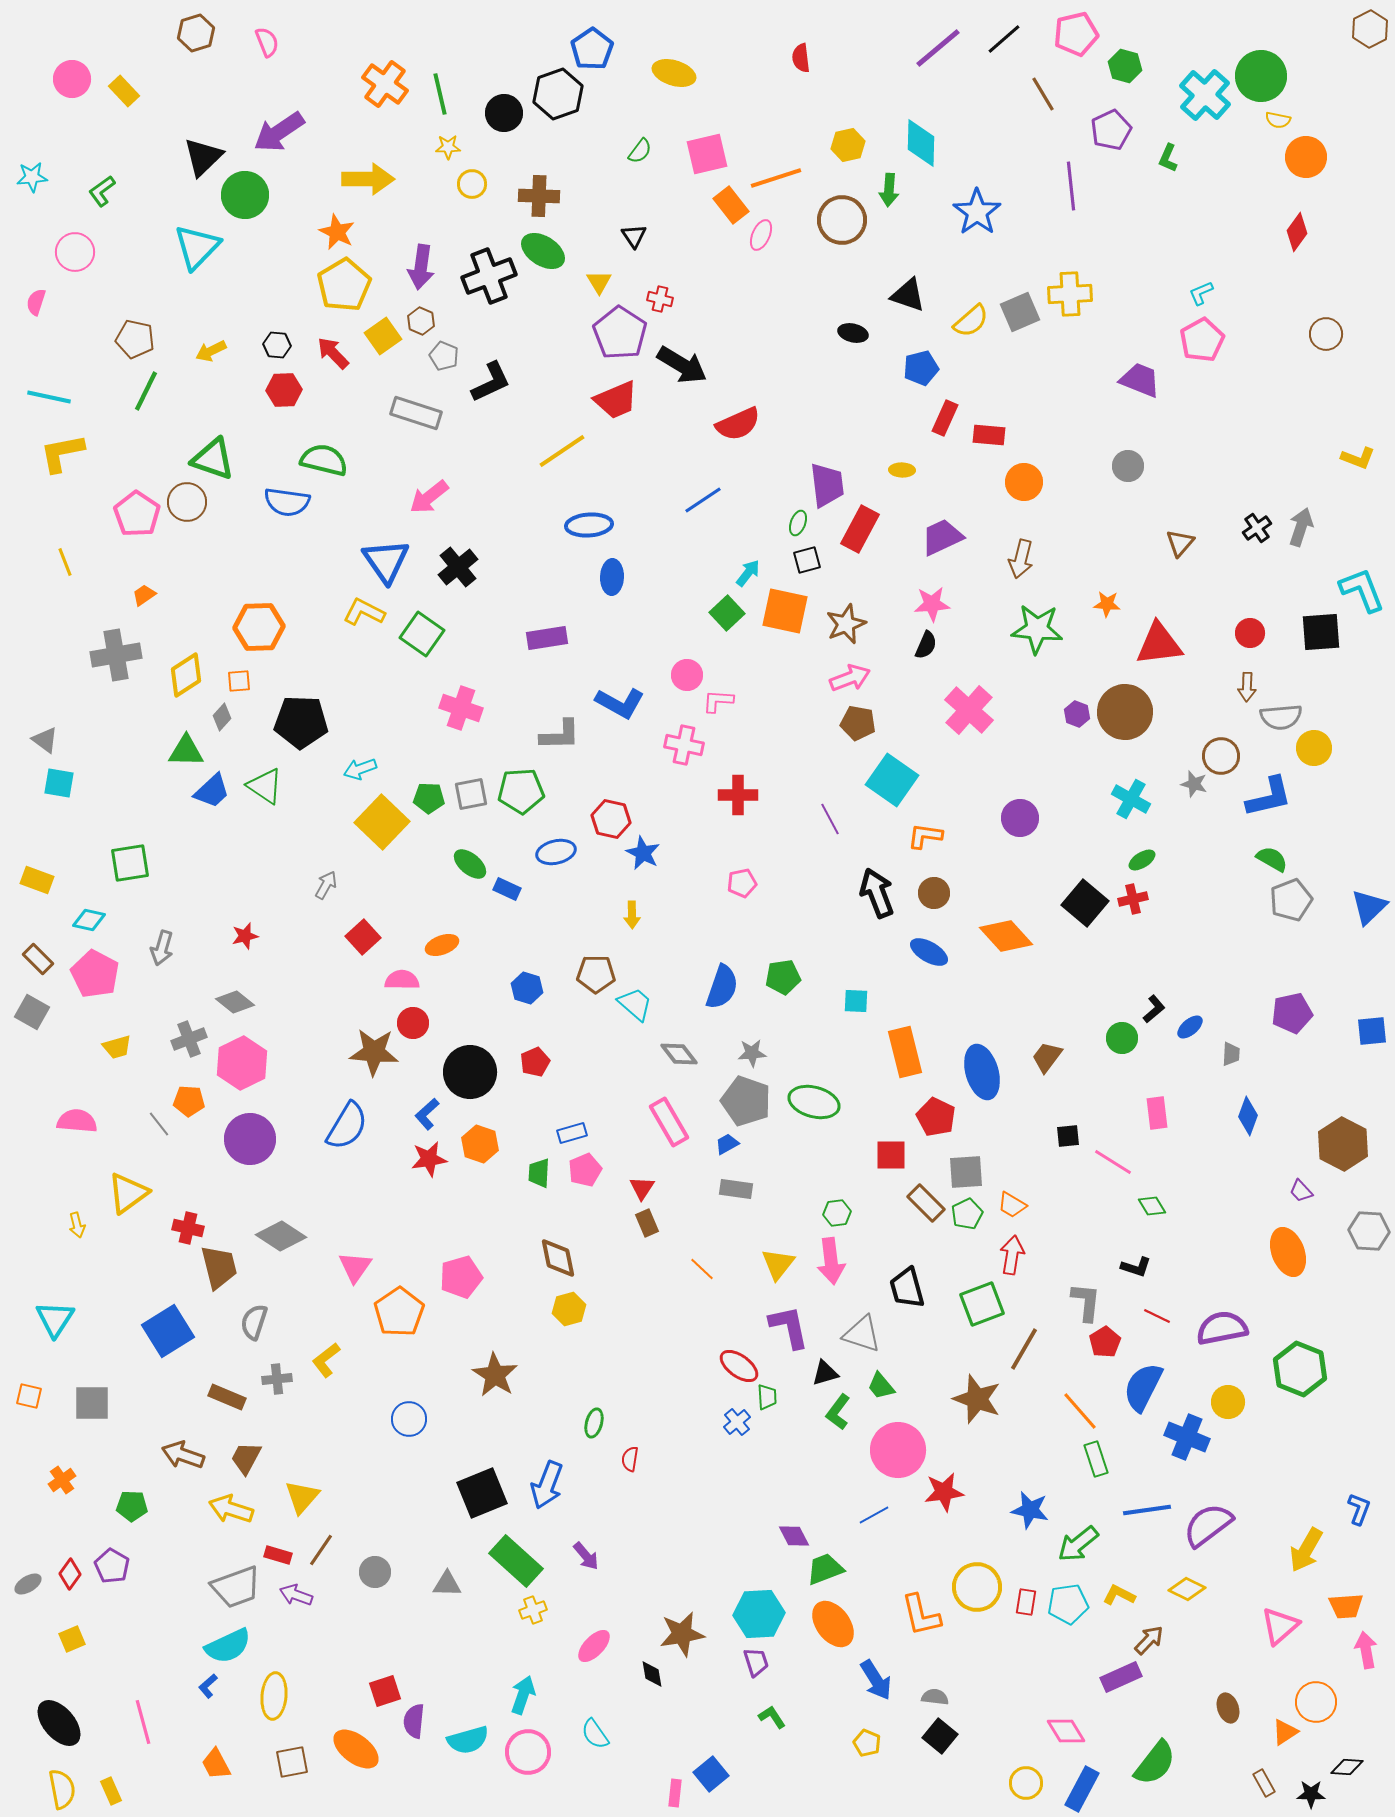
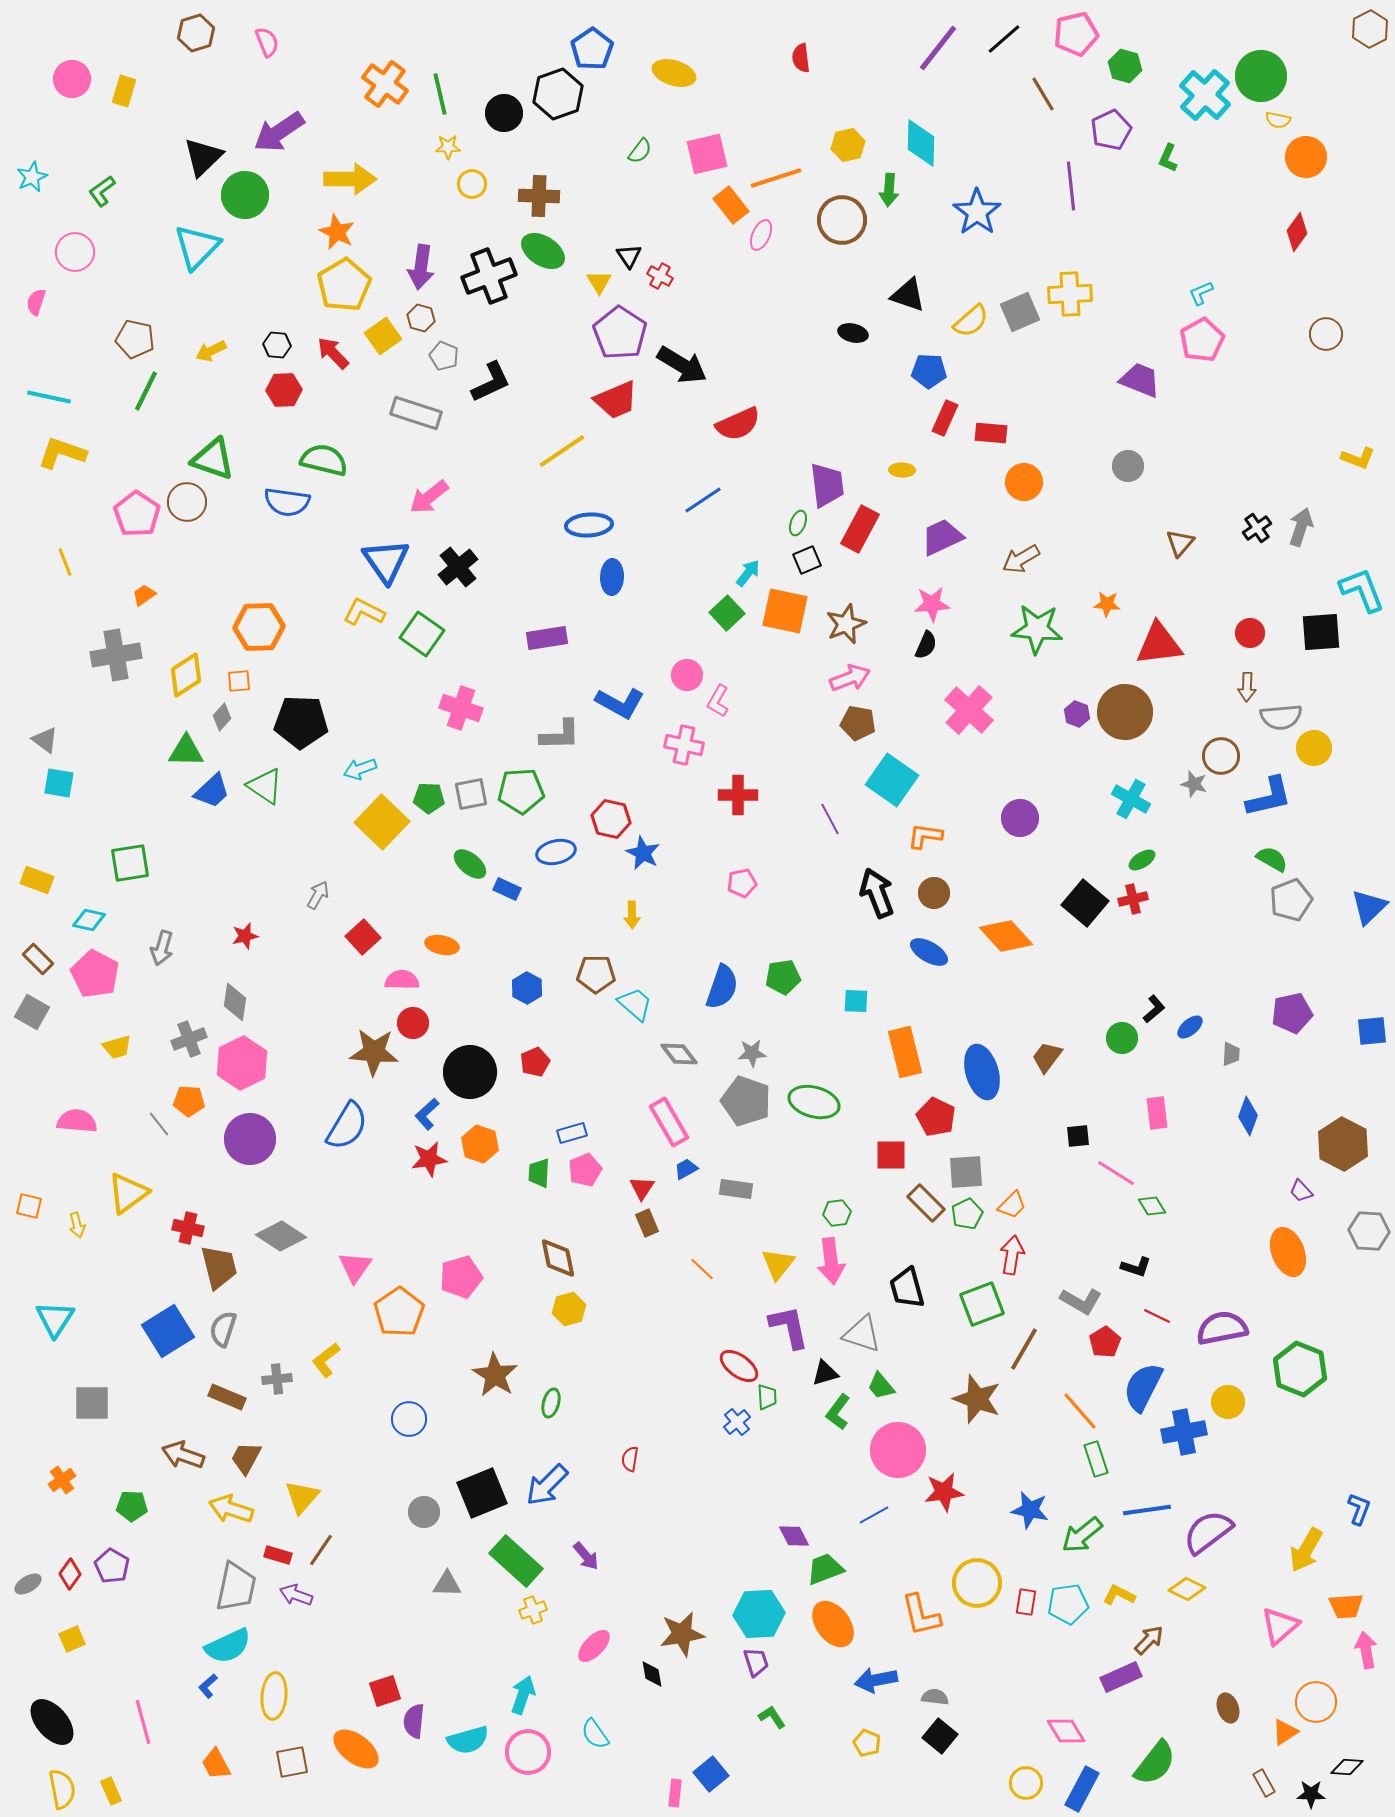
purple line at (938, 48): rotated 12 degrees counterclockwise
yellow rectangle at (124, 91): rotated 60 degrees clockwise
cyan star at (32, 177): rotated 20 degrees counterclockwise
yellow arrow at (368, 179): moved 18 px left
black triangle at (634, 236): moved 5 px left, 20 px down
red cross at (660, 299): moved 23 px up; rotated 15 degrees clockwise
brown hexagon at (421, 321): moved 3 px up; rotated 8 degrees counterclockwise
blue pentagon at (921, 368): moved 8 px right, 3 px down; rotated 16 degrees clockwise
red rectangle at (989, 435): moved 2 px right, 2 px up
yellow L-shape at (62, 453): rotated 30 degrees clockwise
brown arrow at (1021, 559): rotated 45 degrees clockwise
black square at (807, 560): rotated 8 degrees counterclockwise
pink L-shape at (718, 701): rotated 64 degrees counterclockwise
gray arrow at (326, 885): moved 8 px left, 10 px down
orange ellipse at (442, 945): rotated 32 degrees clockwise
blue hexagon at (527, 988): rotated 12 degrees clockwise
gray diamond at (235, 1002): rotated 60 degrees clockwise
black square at (1068, 1136): moved 10 px right
blue trapezoid at (727, 1144): moved 41 px left, 25 px down
pink line at (1113, 1162): moved 3 px right, 11 px down
orange trapezoid at (1012, 1205): rotated 76 degrees counterclockwise
gray L-shape at (1086, 1302): moved 5 px left, 1 px up; rotated 114 degrees clockwise
gray semicircle at (254, 1322): moved 31 px left, 7 px down
orange square at (29, 1396): moved 190 px up
green ellipse at (594, 1423): moved 43 px left, 20 px up
blue cross at (1187, 1437): moved 3 px left, 5 px up; rotated 33 degrees counterclockwise
blue arrow at (547, 1485): rotated 24 degrees clockwise
purple semicircle at (1208, 1525): moved 7 px down
green arrow at (1078, 1544): moved 4 px right, 9 px up
gray circle at (375, 1572): moved 49 px right, 60 px up
gray trapezoid at (236, 1587): rotated 58 degrees counterclockwise
yellow circle at (977, 1587): moved 4 px up
blue arrow at (876, 1680): rotated 111 degrees clockwise
black ellipse at (59, 1723): moved 7 px left, 1 px up
